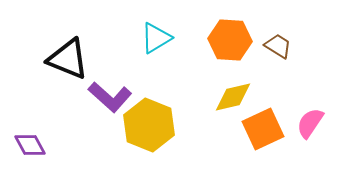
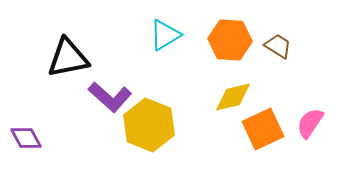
cyan triangle: moved 9 px right, 3 px up
black triangle: moved 1 px up; rotated 33 degrees counterclockwise
purple diamond: moved 4 px left, 7 px up
